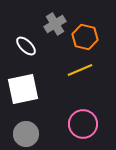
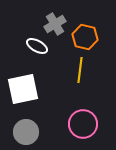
white ellipse: moved 11 px right; rotated 15 degrees counterclockwise
yellow line: rotated 60 degrees counterclockwise
gray circle: moved 2 px up
